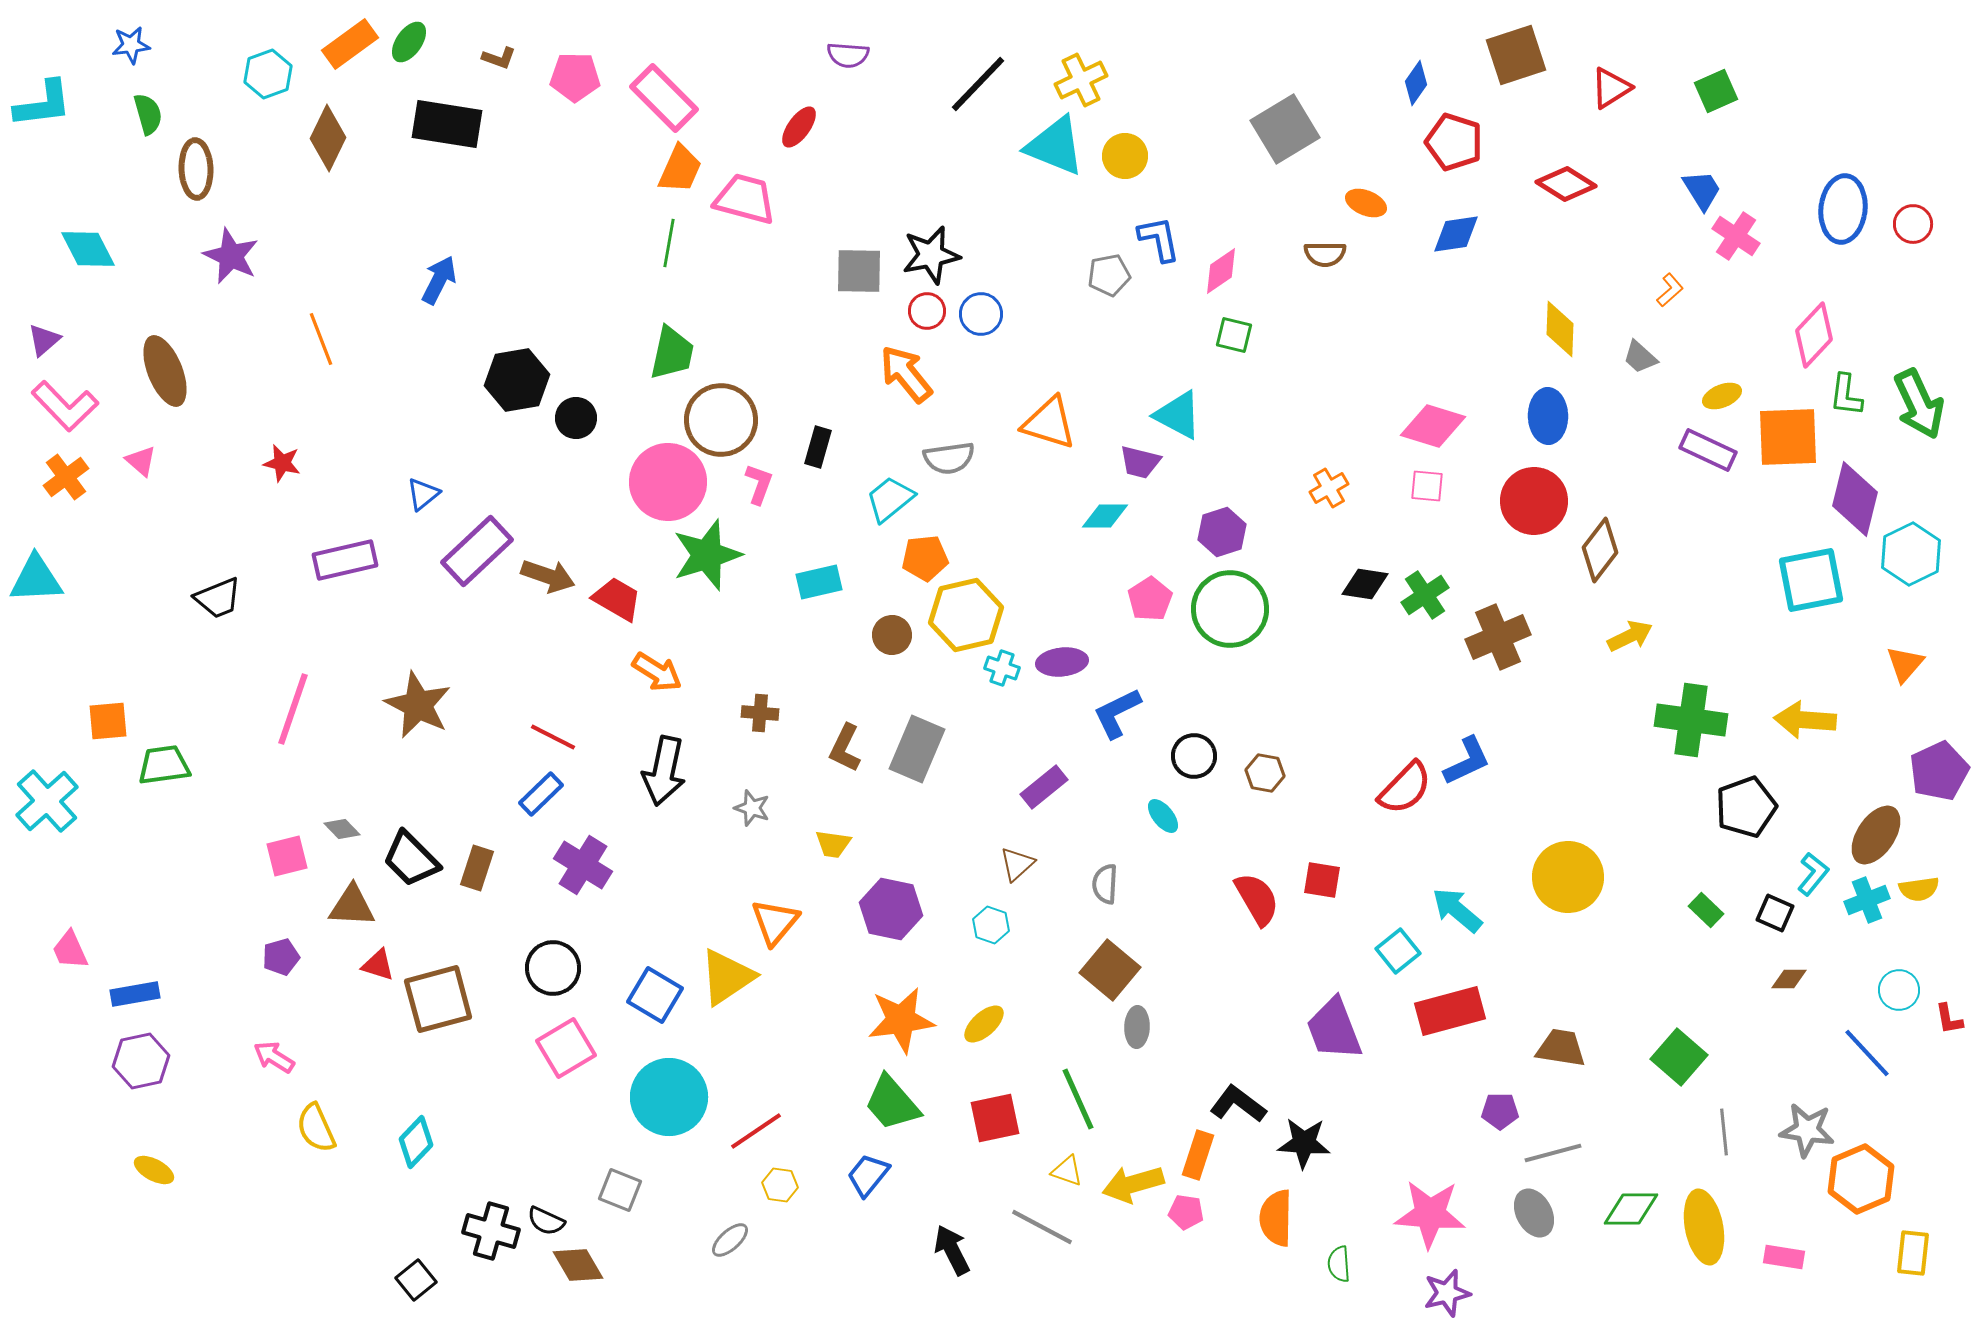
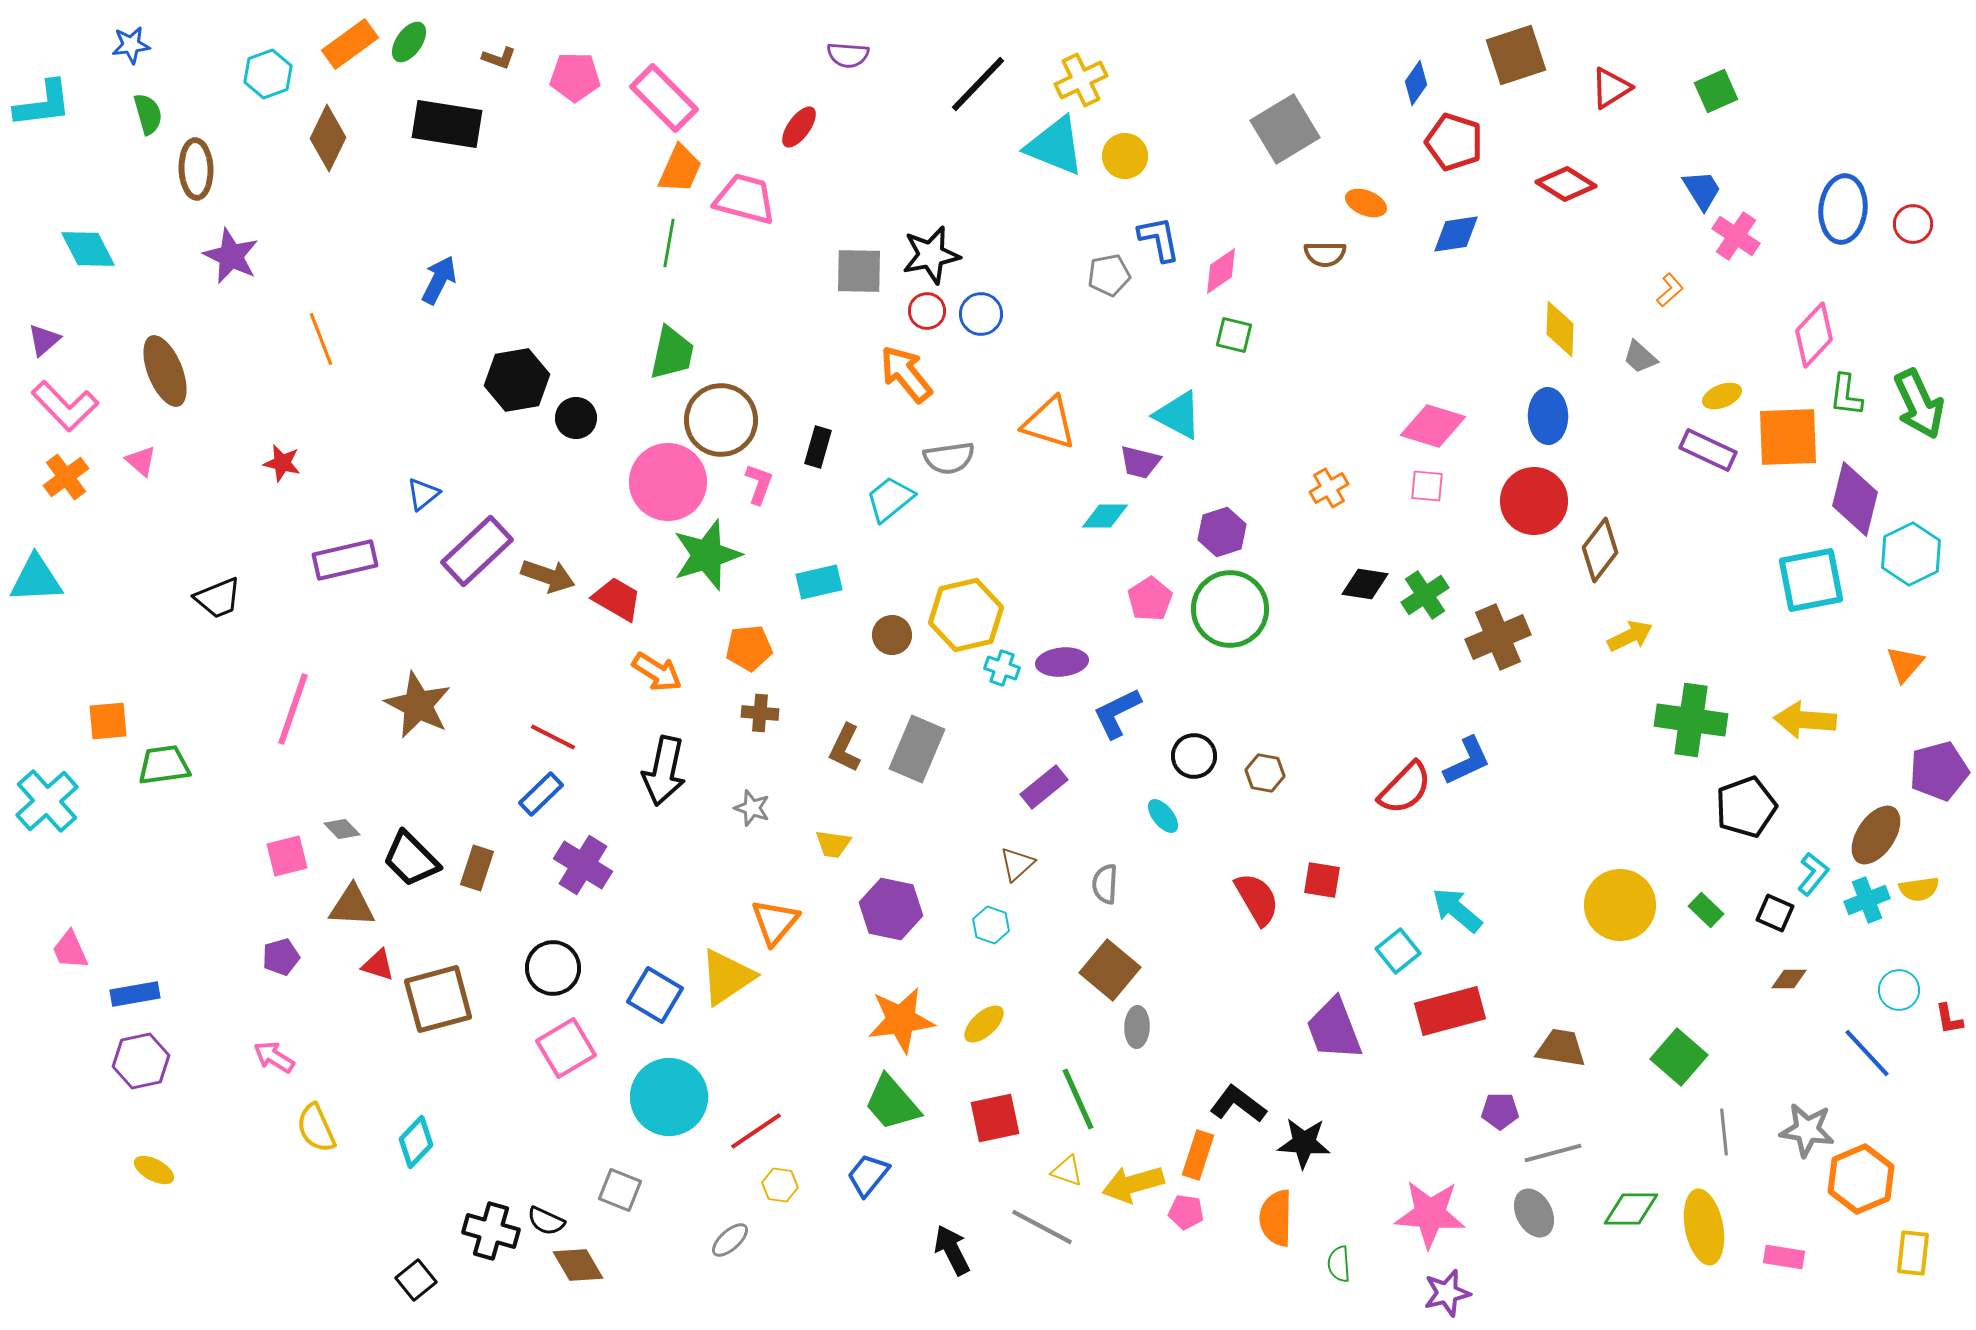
orange pentagon at (925, 558): moved 176 px left, 90 px down
purple pentagon at (1939, 771): rotated 10 degrees clockwise
yellow circle at (1568, 877): moved 52 px right, 28 px down
